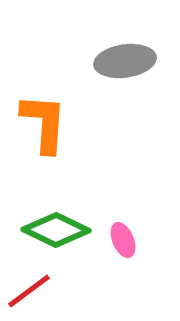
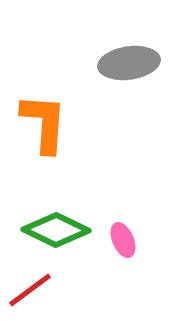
gray ellipse: moved 4 px right, 2 px down
red line: moved 1 px right, 1 px up
